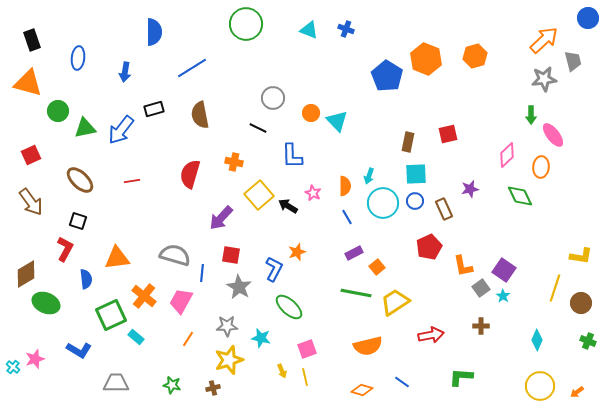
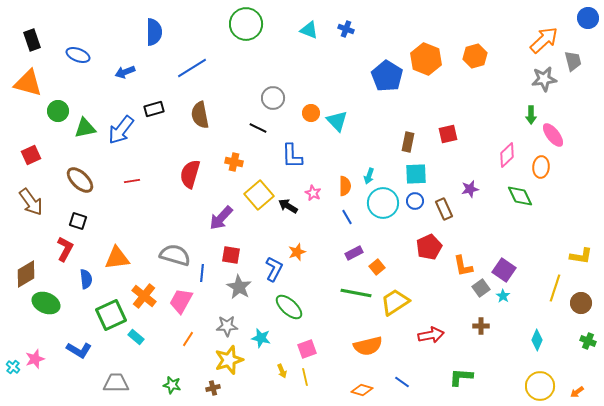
blue ellipse at (78, 58): moved 3 px up; rotated 75 degrees counterclockwise
blue arrow at (125, 72): rotated 60 degrees clockwise
